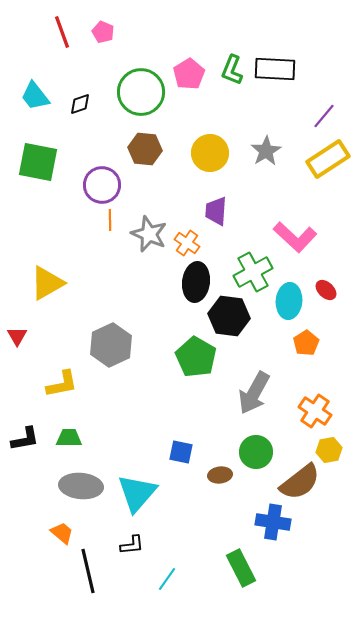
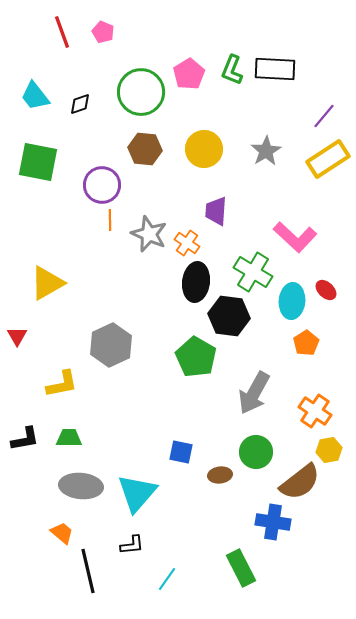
yellow circle at (210, 153): moved 6 px left, 4 px up
green cross at (253, 272): rotated 30 degrees counterclockwise
cyan ellipse at (289, 301): moved 3 px right
